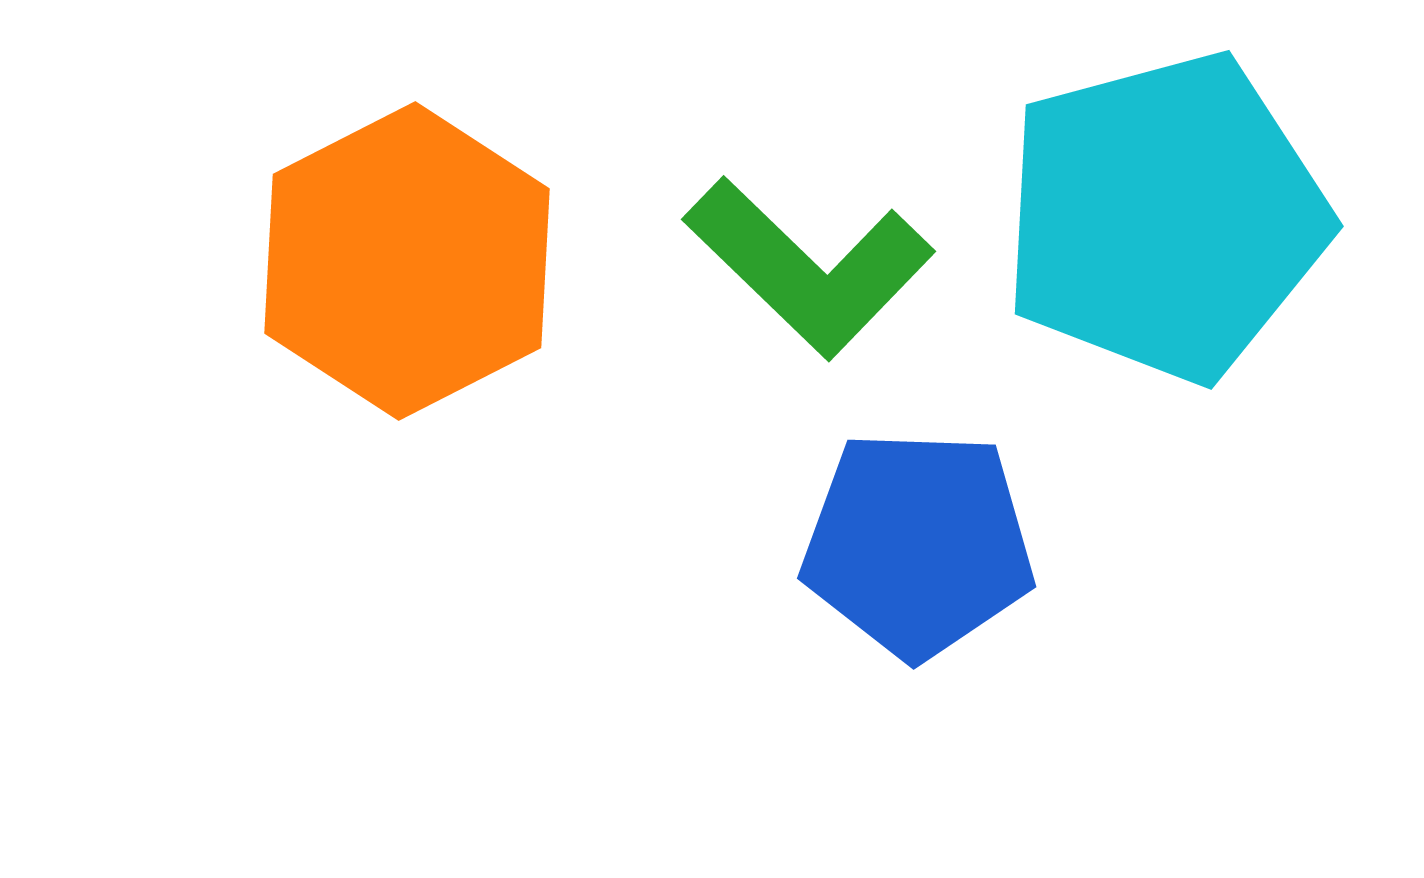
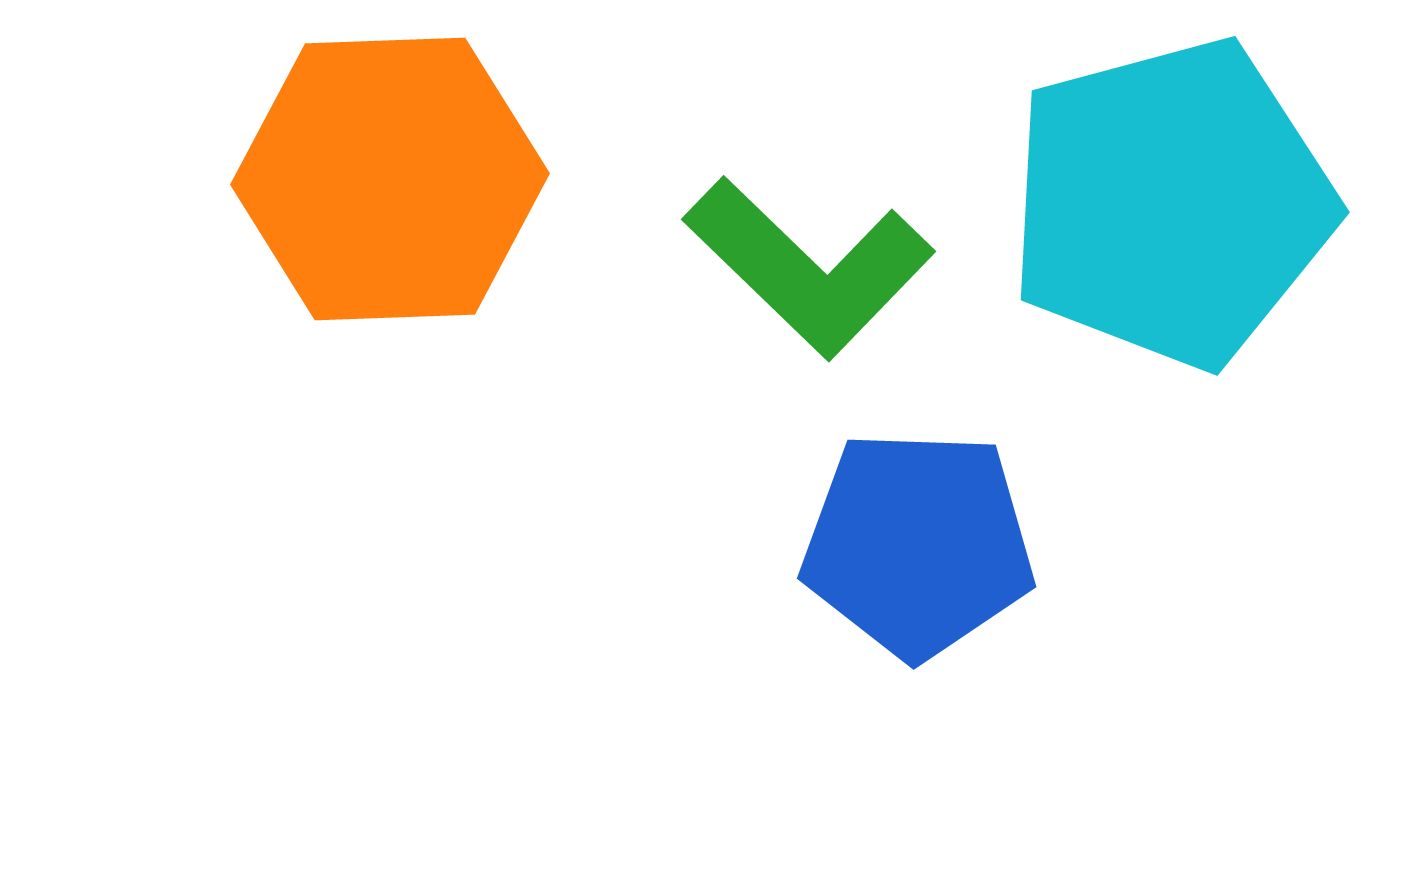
cyan pentagon: moved 6 px right, 14 px up
orange hexagon: moved 17 px left, 82 px up; rotated 25 degrees clockwise
